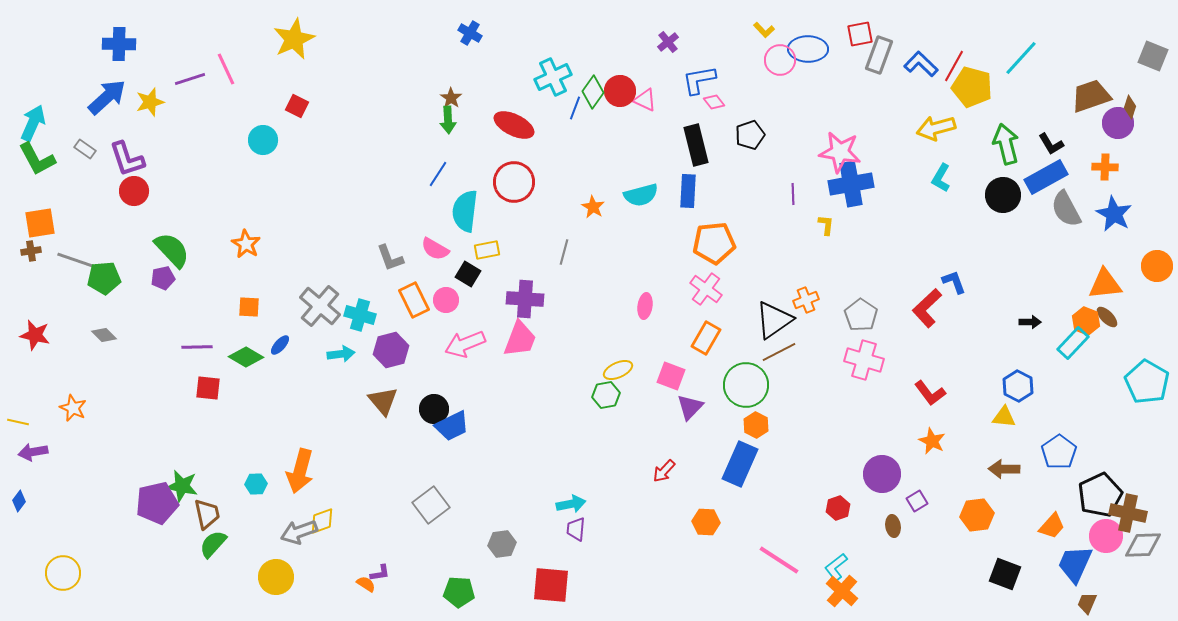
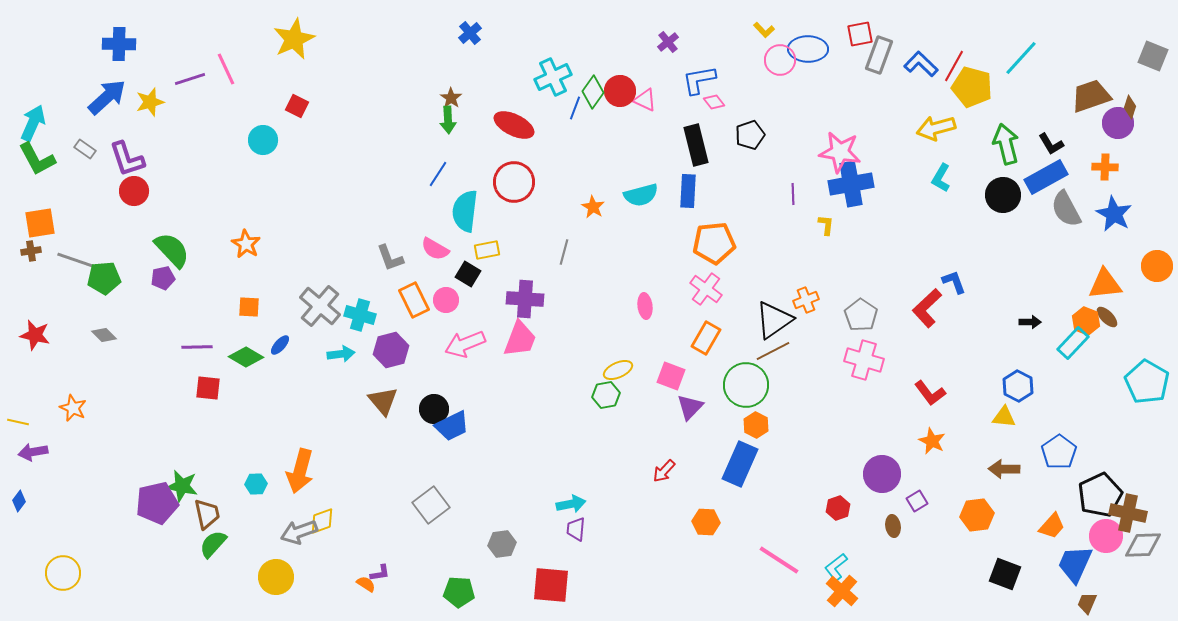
blue cross at (470, 33): rotated 20 degrees clockwise
pink ellipse at (645, 306): rotated 15 degrees counterclockwise
brown line at (779, 352): moved 6 px left, 1 px up
